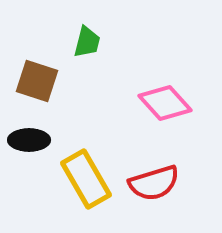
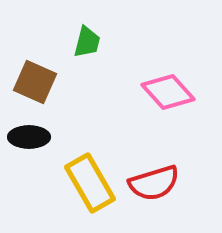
brown square: moved 2 px left, 1 px down; rotated 6 degrees clockwise
pink diamond: moved 3 px right, 11 px up
black ellipse: moved 3 px up
yellow rectangle: moved 4 px right, 4 px down
